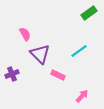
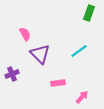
green rectangle: rotated 35 degrees counterclockwise
pink rectangle: moved 8 px down; rotated 32 degrees counterclockwise
pink arrow: moved 1 px down
